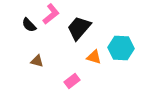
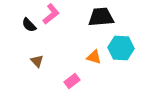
black trapezoid: moved 22 px right, 11 px up; rotated 44 degrees clockwise
brown triangle: rotated 32 degrees clockwise
